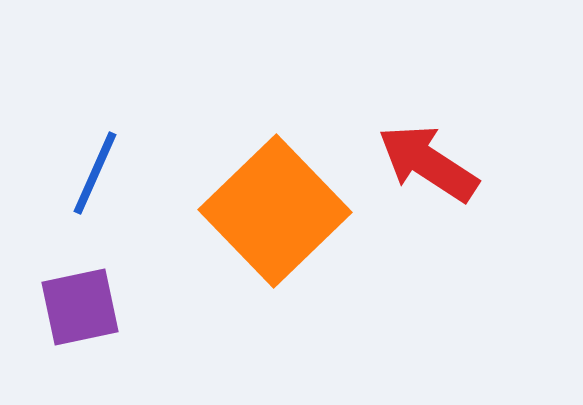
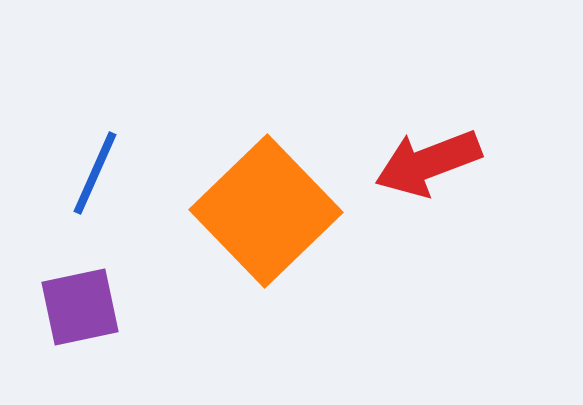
red arrow: rotated 54 degrees counterclockwise
orange square: moved 9 px left
